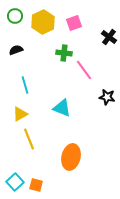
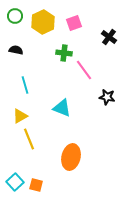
black semicircle: rotated 32 degrees clockwise
yellow triangle: moved 2 px down
